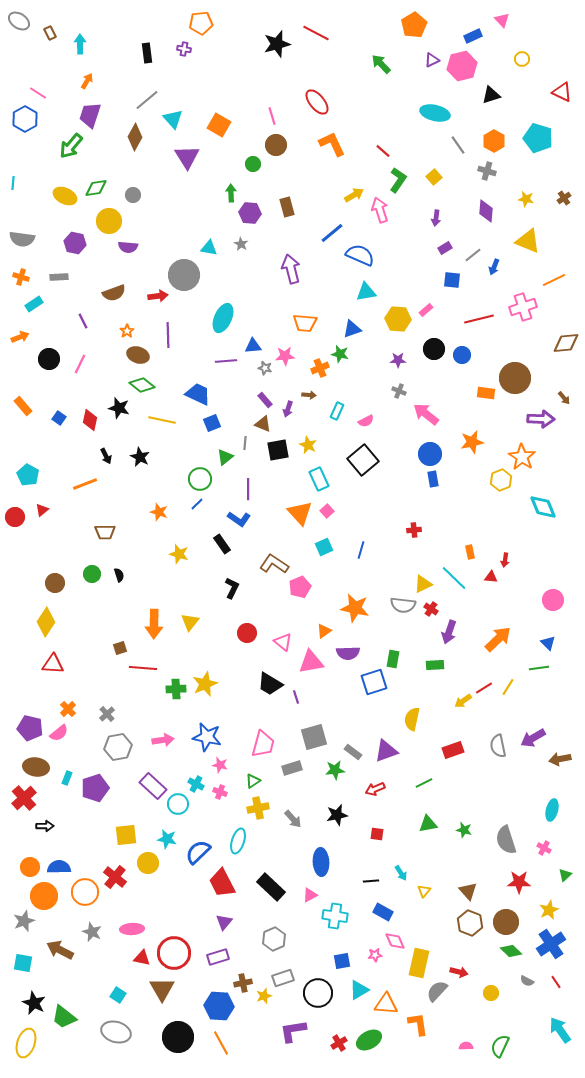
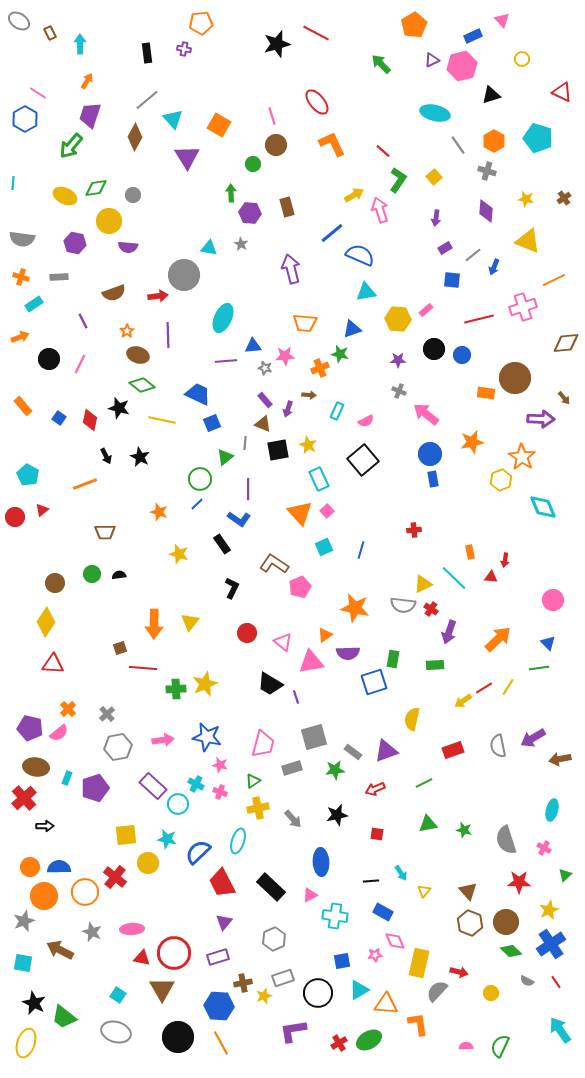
black semicircle at (119, 575): rotated 80 degrees counterclockwise
orange triangle at (324, 631): moved 1 px right, 4 px down
